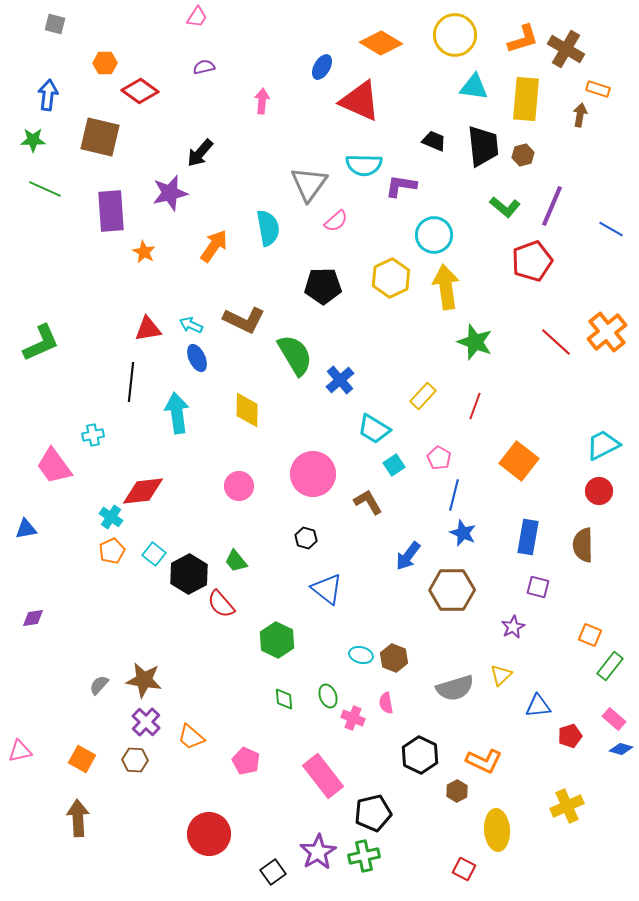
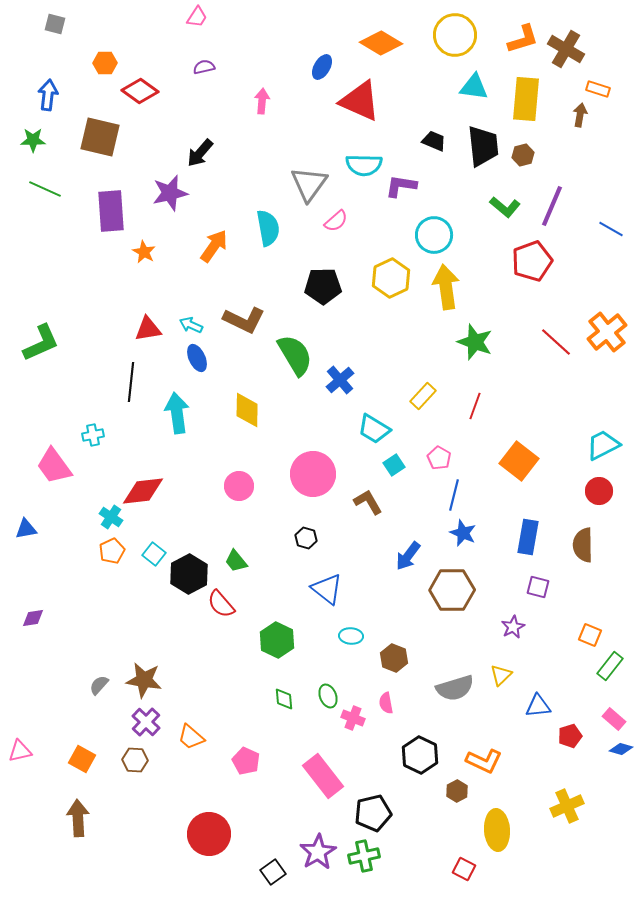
cyan ellipse at (361, 655): moved 10 px left, 19 px up; rotated 10 degrees counterclockwise
